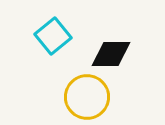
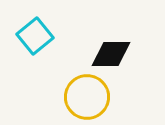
cyan square: moved 18 px left
